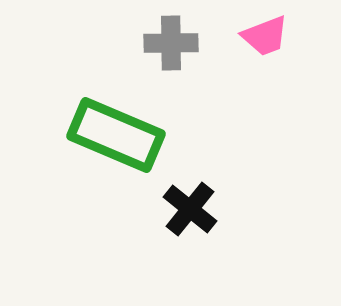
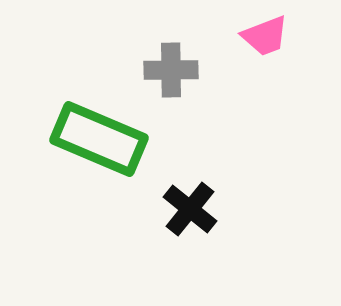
gray cross: moved 27 px down
green rectangle: moved 17 px left, 4 px down
